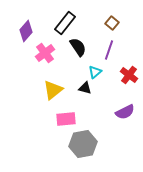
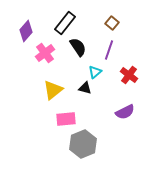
gray hexagon: rotated 12 degrees counterclockwise
